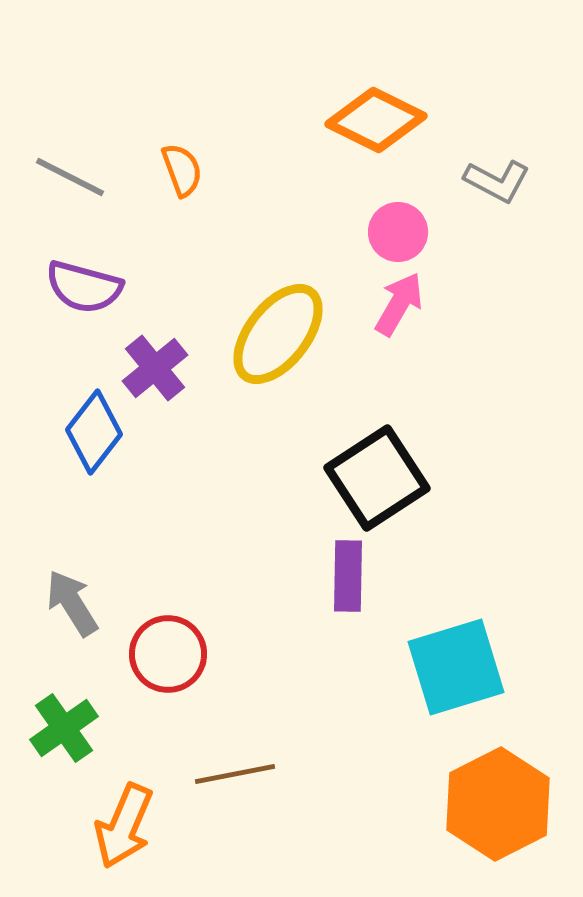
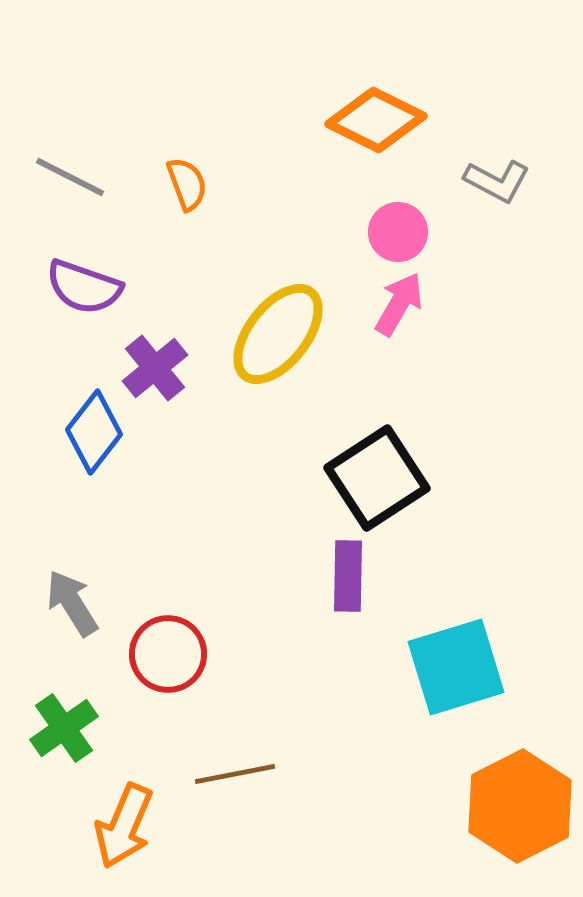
orange semicircle: moved 5 px right, 14 px down
purple semicircle: rotated 4 degrees clockwise
orange hexagon: moved 22 px right, 2 px down
